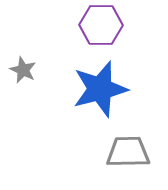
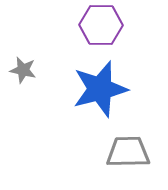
gray star: rotated 12 degrees counterclockwise
